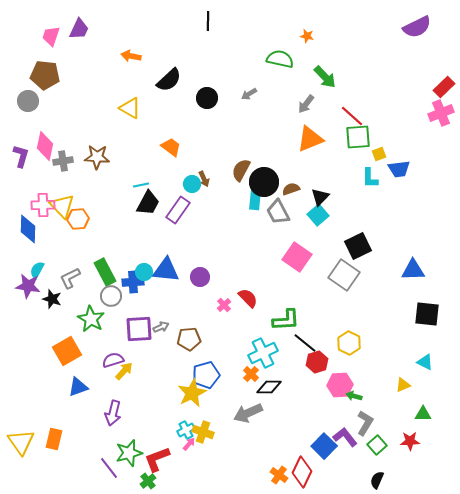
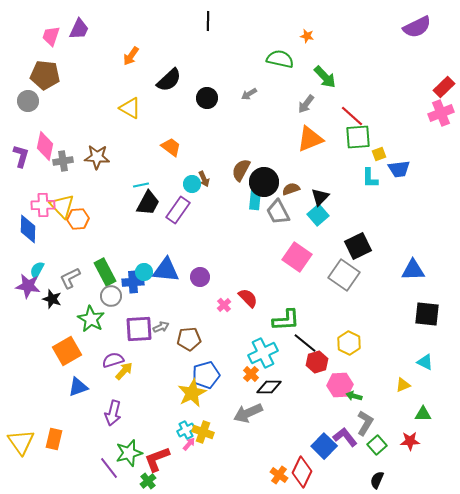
orange arrow at (131, 56): rotated 66 degrees counterclockwise
